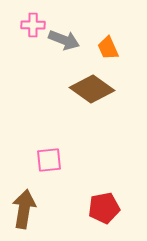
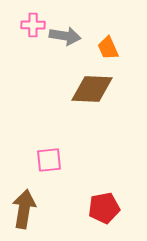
gray arrow: moved 1 px right, 4 px up; rotated 12 degrees counterclockwise
brown diamond: rotated 33 degrees counterclockwise
